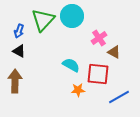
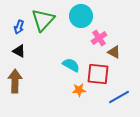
cyan circle: moved 9 px right
blue arrow: moved 4 px up
orange star: moved 1 px right
